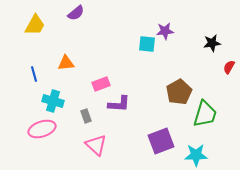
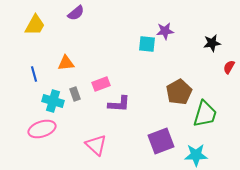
gray rectangle: moved 11 px left, 22 px up
